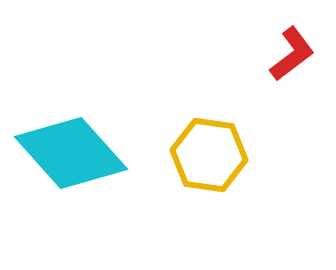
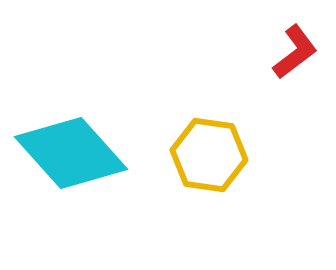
red L-shape: moved 3 px right, 2 px up
